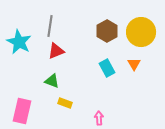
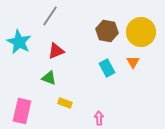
gray line: moved 10 px up; rotated 25 degrees clockwise
brown hexagon: rotated 20 degrees counterclockwise
orange triangle: moved 1 px left, 2 px up
green triangle: moved 3 px left, 3 px up
